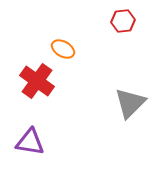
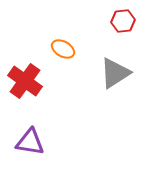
red cross: moved 12 px left
gray triangle: moved 15 px left, 30 px up; rotated 12 degrees clockwise
